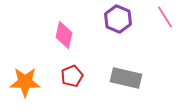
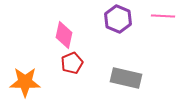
pink line: moved 2 px left, 1 px up; rotated 55 degrees counterclockwise
red pentagon: moved 13 px up
